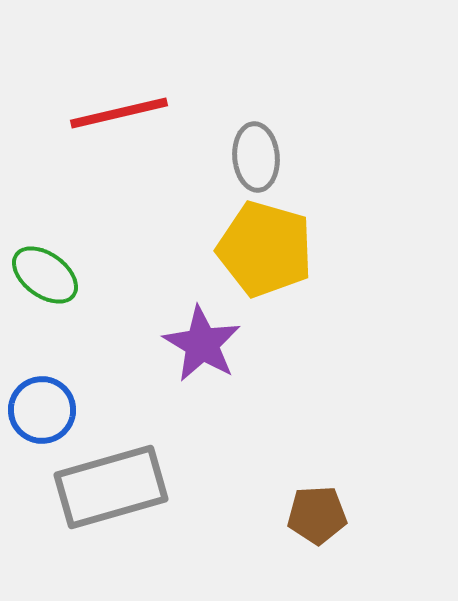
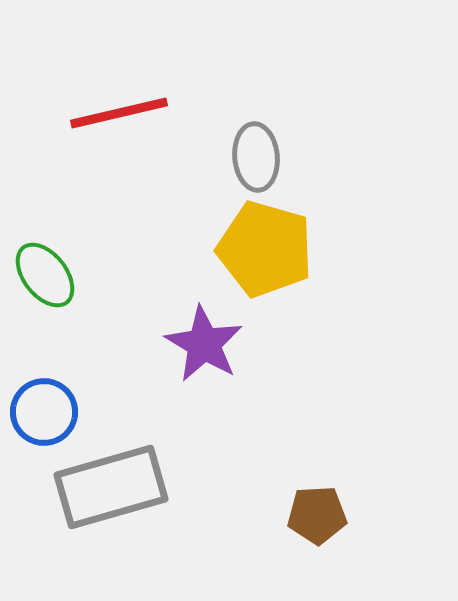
green ellipse: rotated 16 degrees clockwise
purple star: moved 2 px right
blue circle: moved 2 px right, 2 px down
